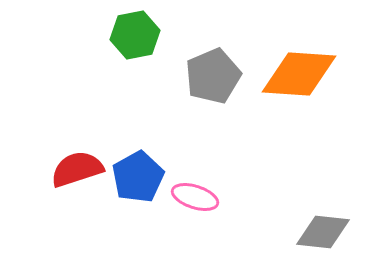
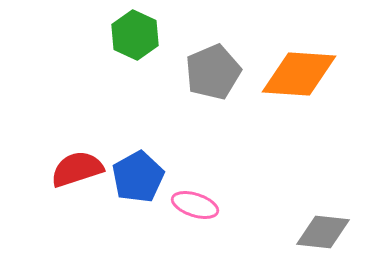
green hexagon: rotated 24 degrees counterclockwise
gray pentagon: moved 4 px up
pink ellipse: moved 8 px down
